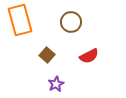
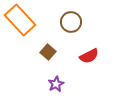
orange rectangle: rotated 28 degrees counterclockwise
brown square: moved 1 px right, 3 px up
